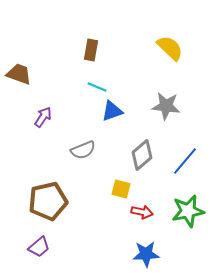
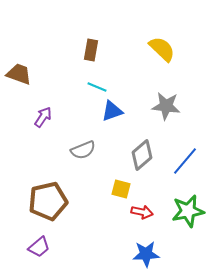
yellow semicircle: moved 8 px left, 1 px down
